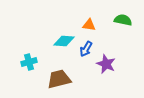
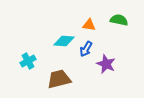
green semicircle: moved 4 px left
cyan cross: moved 1 px left, 1 px up; rotated 14 degrees counterclockwise
